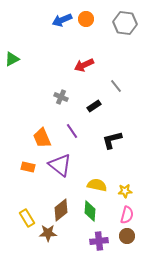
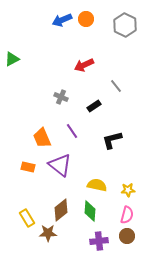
gray hexagon: moved 2 px down; rotated 20 degrees clockwise
yellow star: moved 3 px right, 1 px up
